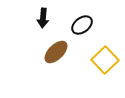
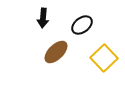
yellow square: moved 1 px left, 2 px up
